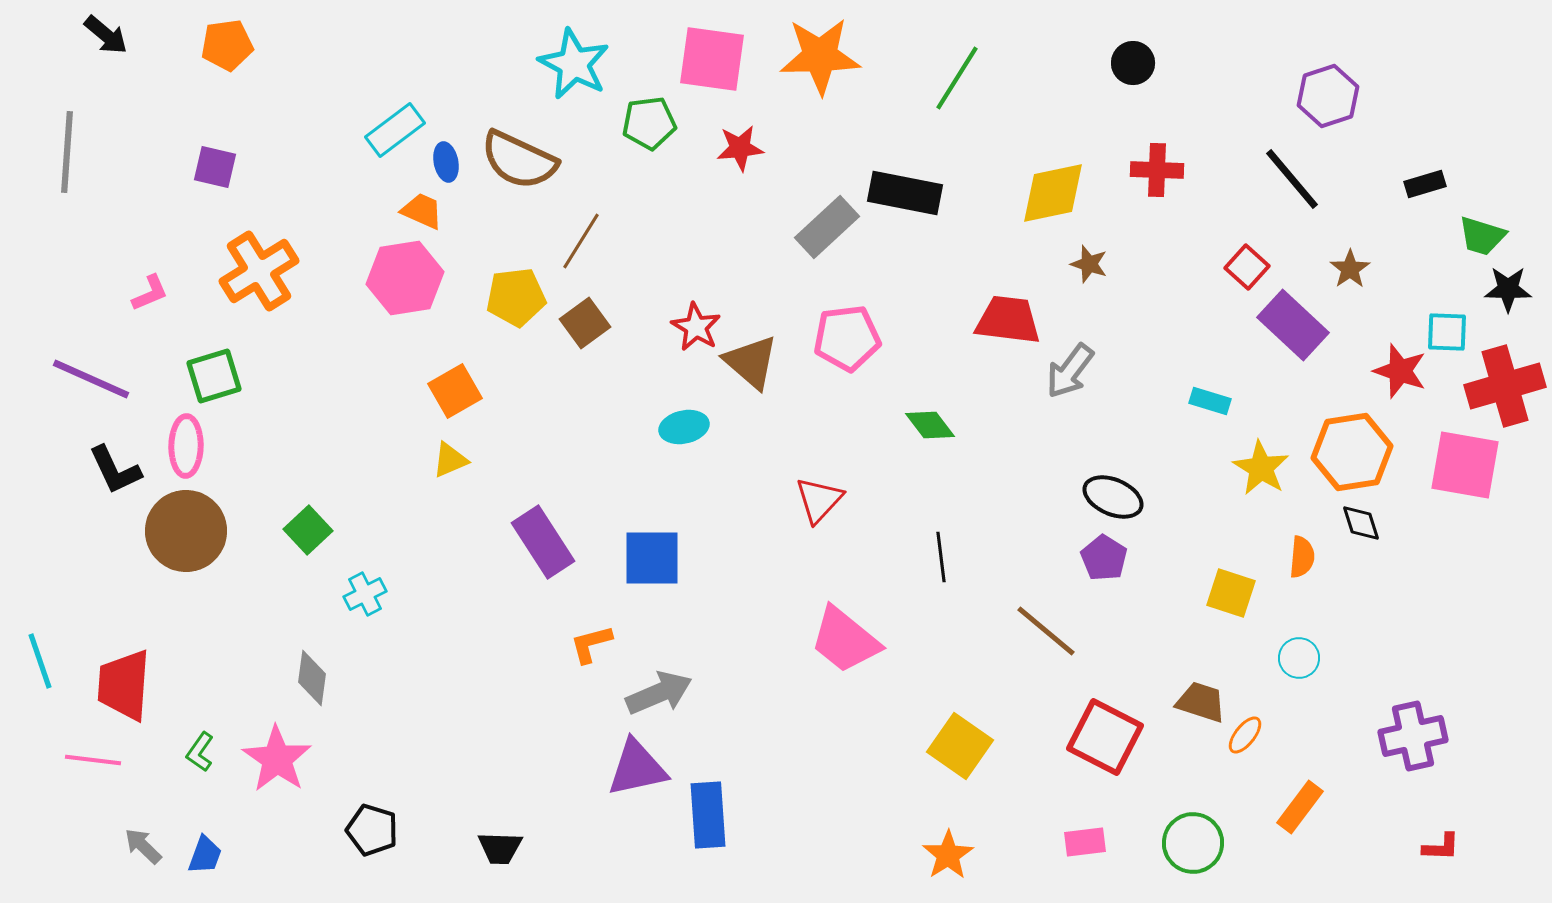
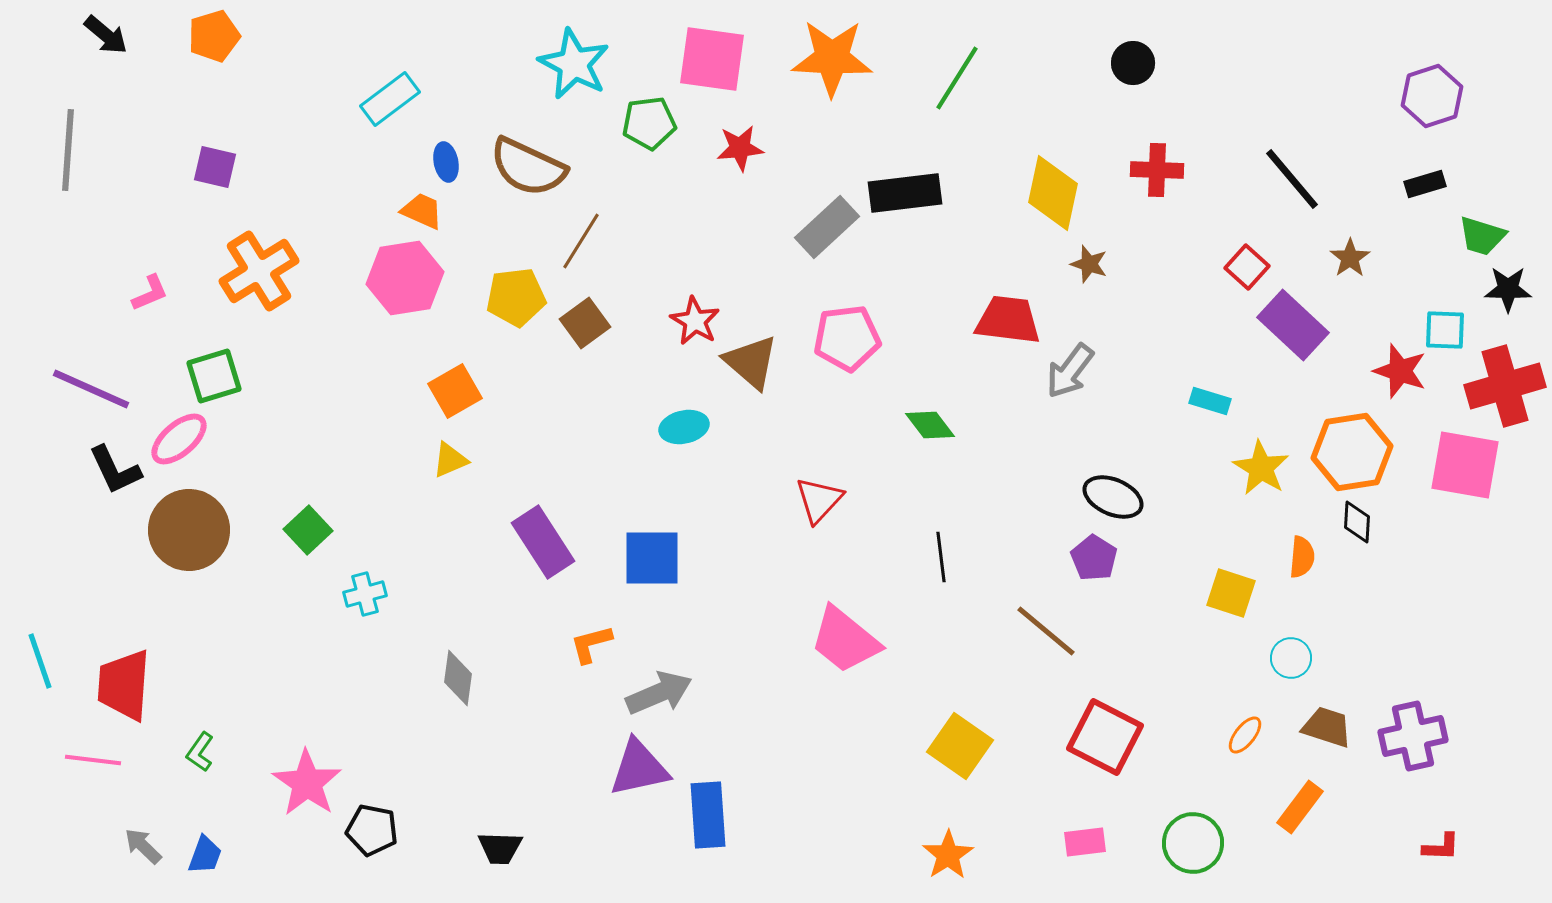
orange pentagon at (227, 45): moved 13 px left, 9 px up; rotated 9 degrees counterclockwise
orange star at (820, 56): moved 12 px right, 2 px down; rotated 4 degrees clockwise
purple hexagon at (1328, 96): moved 104 px right
cyan rectangle at (395, 130): moved 5 px left, 31 px up
gray line at (67, 152): moved 1 px right, 2 px up
brown semicircle at (519, 160): moved 9 px right, 7 px down
black rectangle at (905, 193): rotated 18 degrees counterclockwise
yellow diamond at (1053, 193): rotated 66 degrees counterclockwise
brown star at (1350, 269): moved 11 px up
red star at (696, 327): moved 1 px left, 6 px up
cyan square at (1447, 332): moved 2 px left, 2 px up
purple line at (91, 379): moved 10 px down
pink ellipse at (186, 446): moved 7 px left, 7 px up; rotated 48 degrees clockwise
black diamond at (1361, 523): moved 4 px left, 1 px up; rotated 21 degrees clockwise
brown circle at (186, 531): moved 3 px right, 1 px up
purple pentagon at (1104, 558): moved 10 px left
cyan cross at (365, 594): rotated 12 degrees clockwise
cyan circle at (1299, 658): moved 8 px left
gray diamond at (312, 678): moved 146 px right
brown trapezoid at (1201, 702): moved 126 px right, 25 px down
pink star at (277, 759): moved 30 px right, 24 px down
purple triangle at (637, 768): moved 2 px right
black pentagon at (372, 830): rotated 6 degrees counterclockwise
